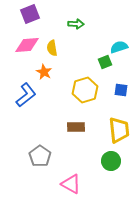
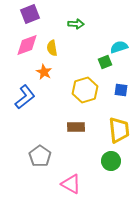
pink diamond: rotated 15 degrees counterclockwise
blue L-shape: moved 1 px left, 2 px down
